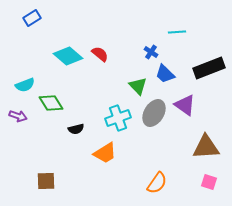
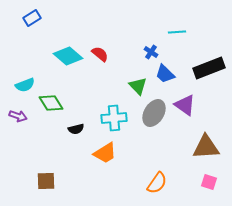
cyan cross: moved 4 px left; rotated 15 degrees clockwise
